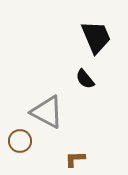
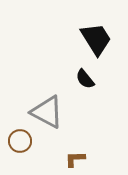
black trapezoid: moved 2 px down; rotated 9 degrees counterclockwise
